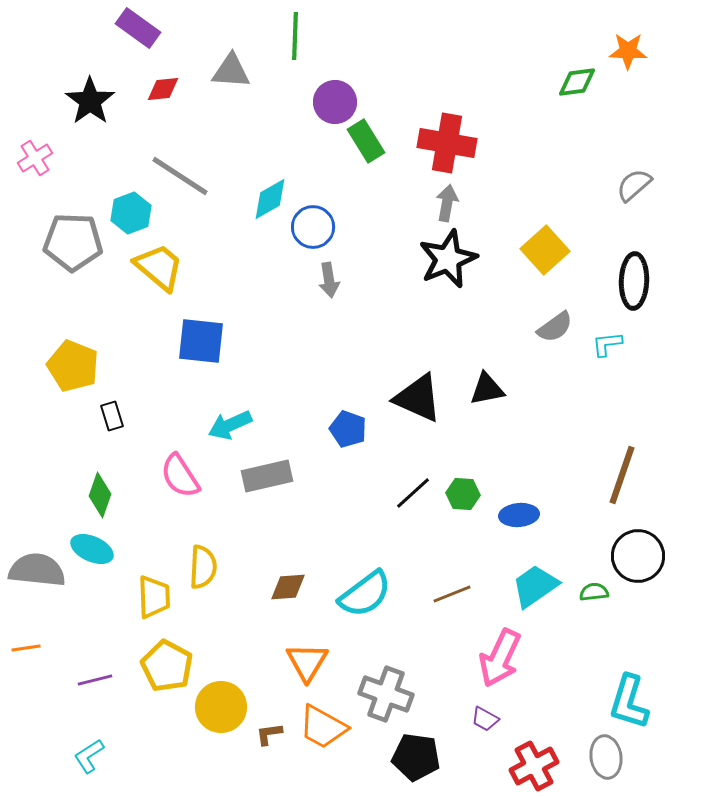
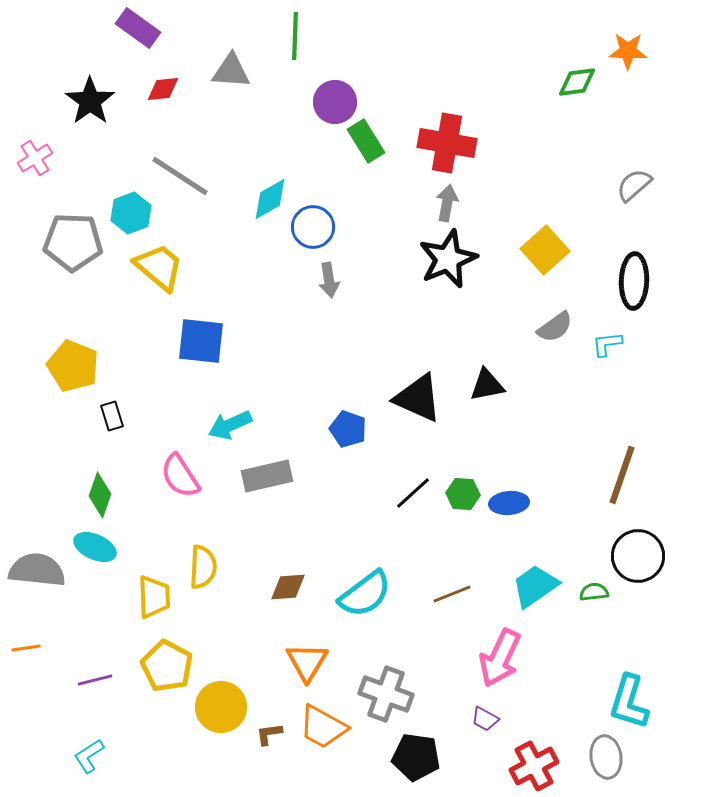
black triangle at (487, 389): moved 4 px up
blue ellipse at (519, 515): moved 10 px left, 12 px up
cyan ellipse at (92, 549): moved 3 px right, 2 px up
